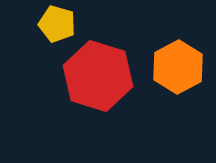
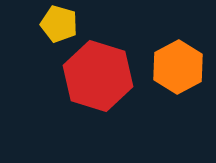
yellow pentagon: moved 2 px right
